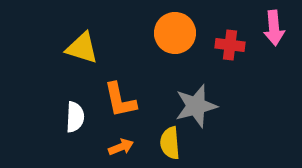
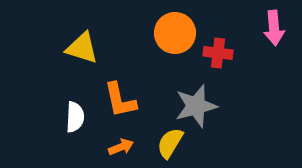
red cross: moved 12 px left, 8 px down
yellow semicircle: rotated 36 degrees clockwise
